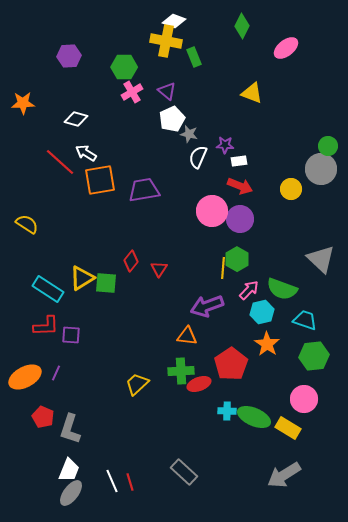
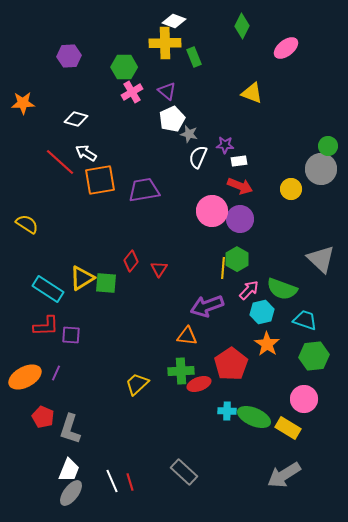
yellow cross at (166, 41): moved 1 px left, 2 px down; rotated 12 degrees counterclockwise
